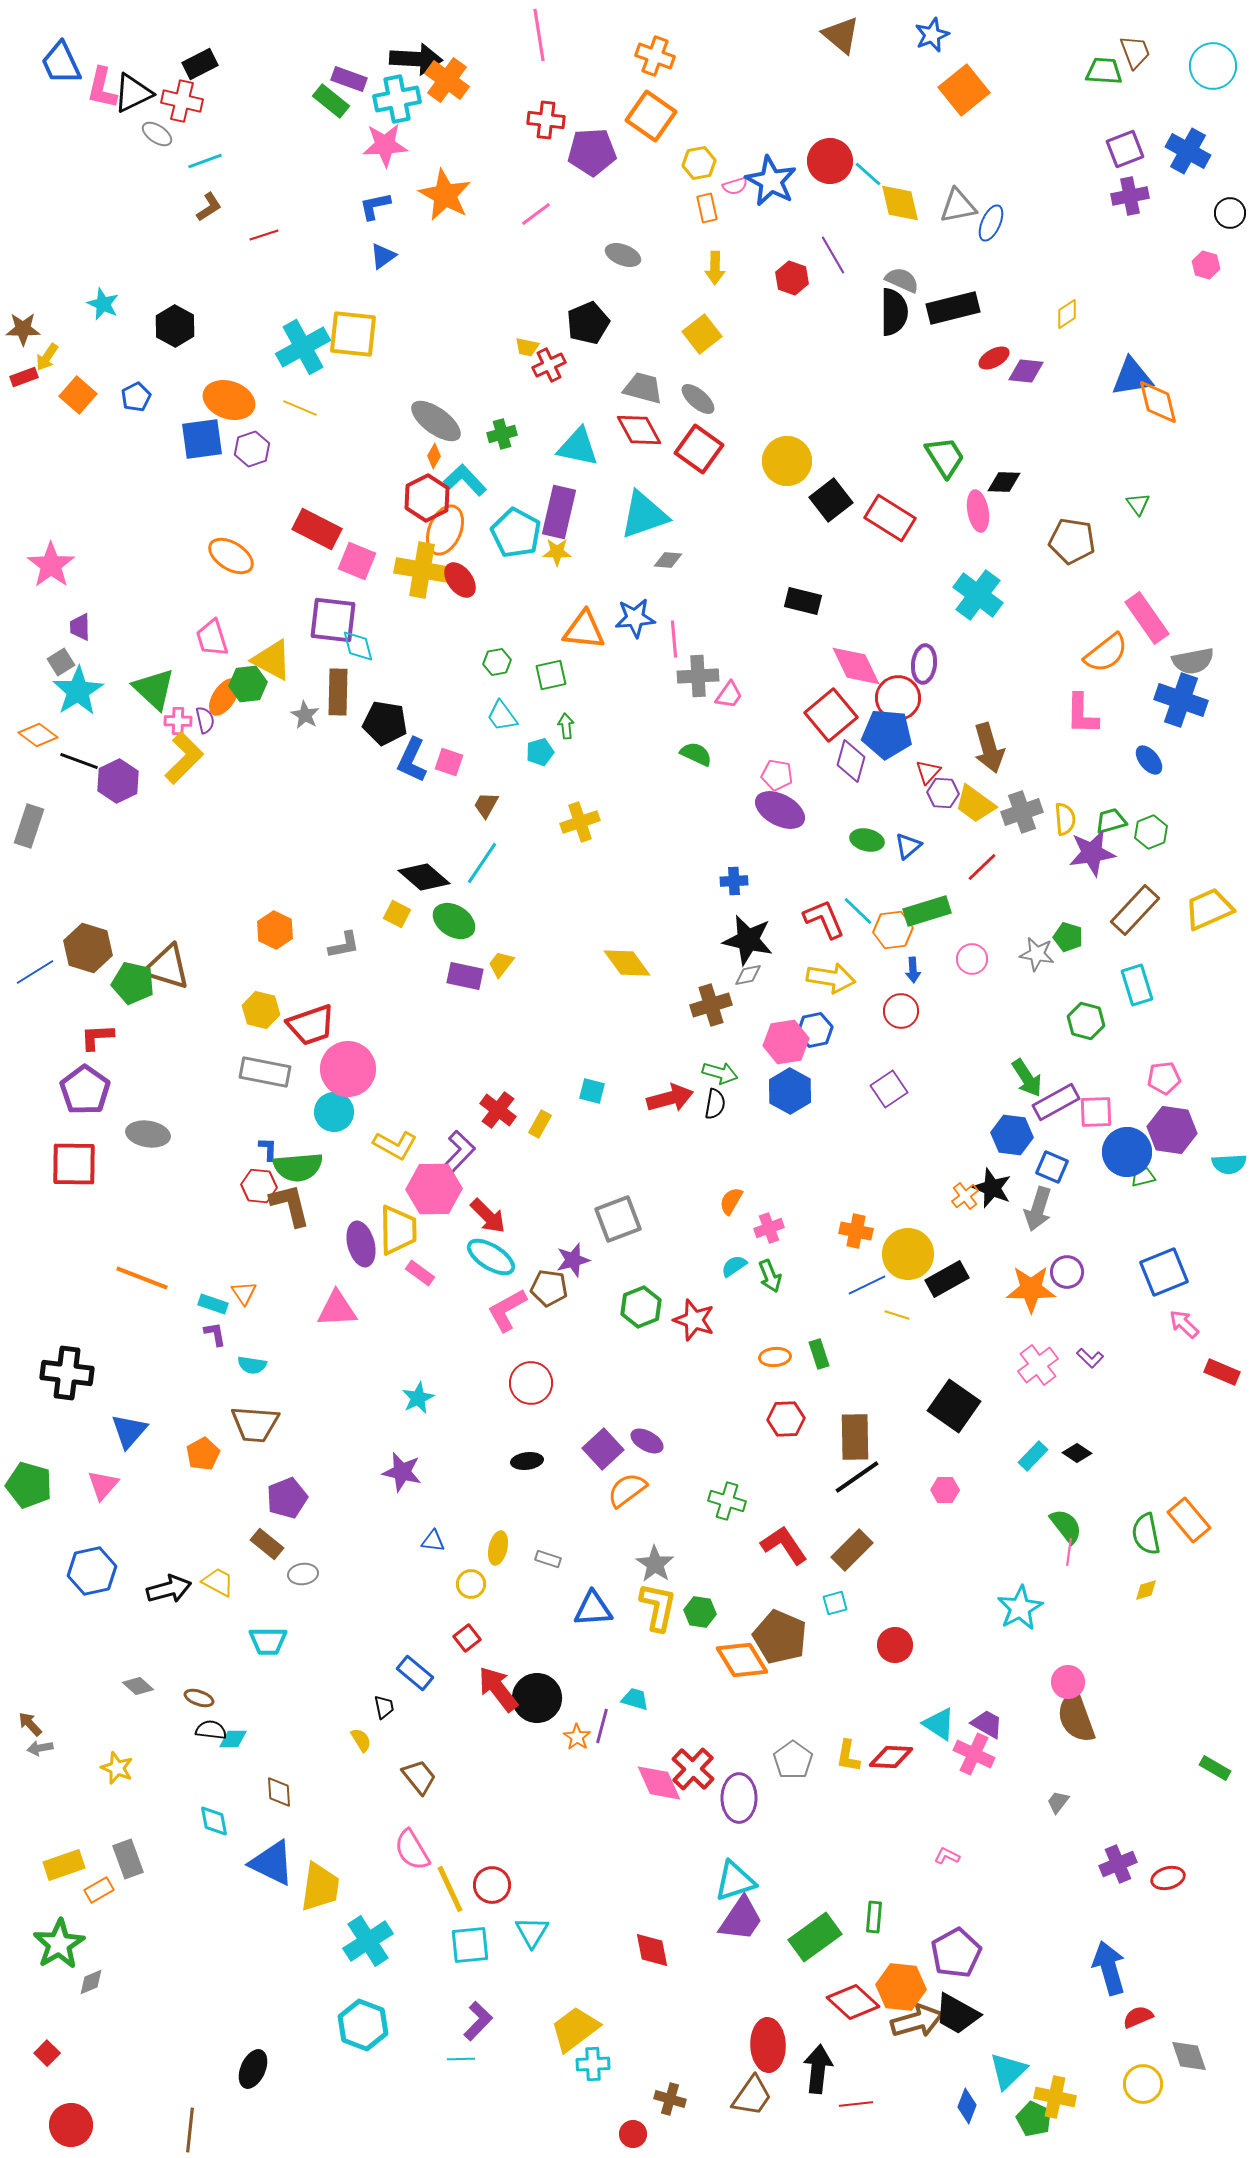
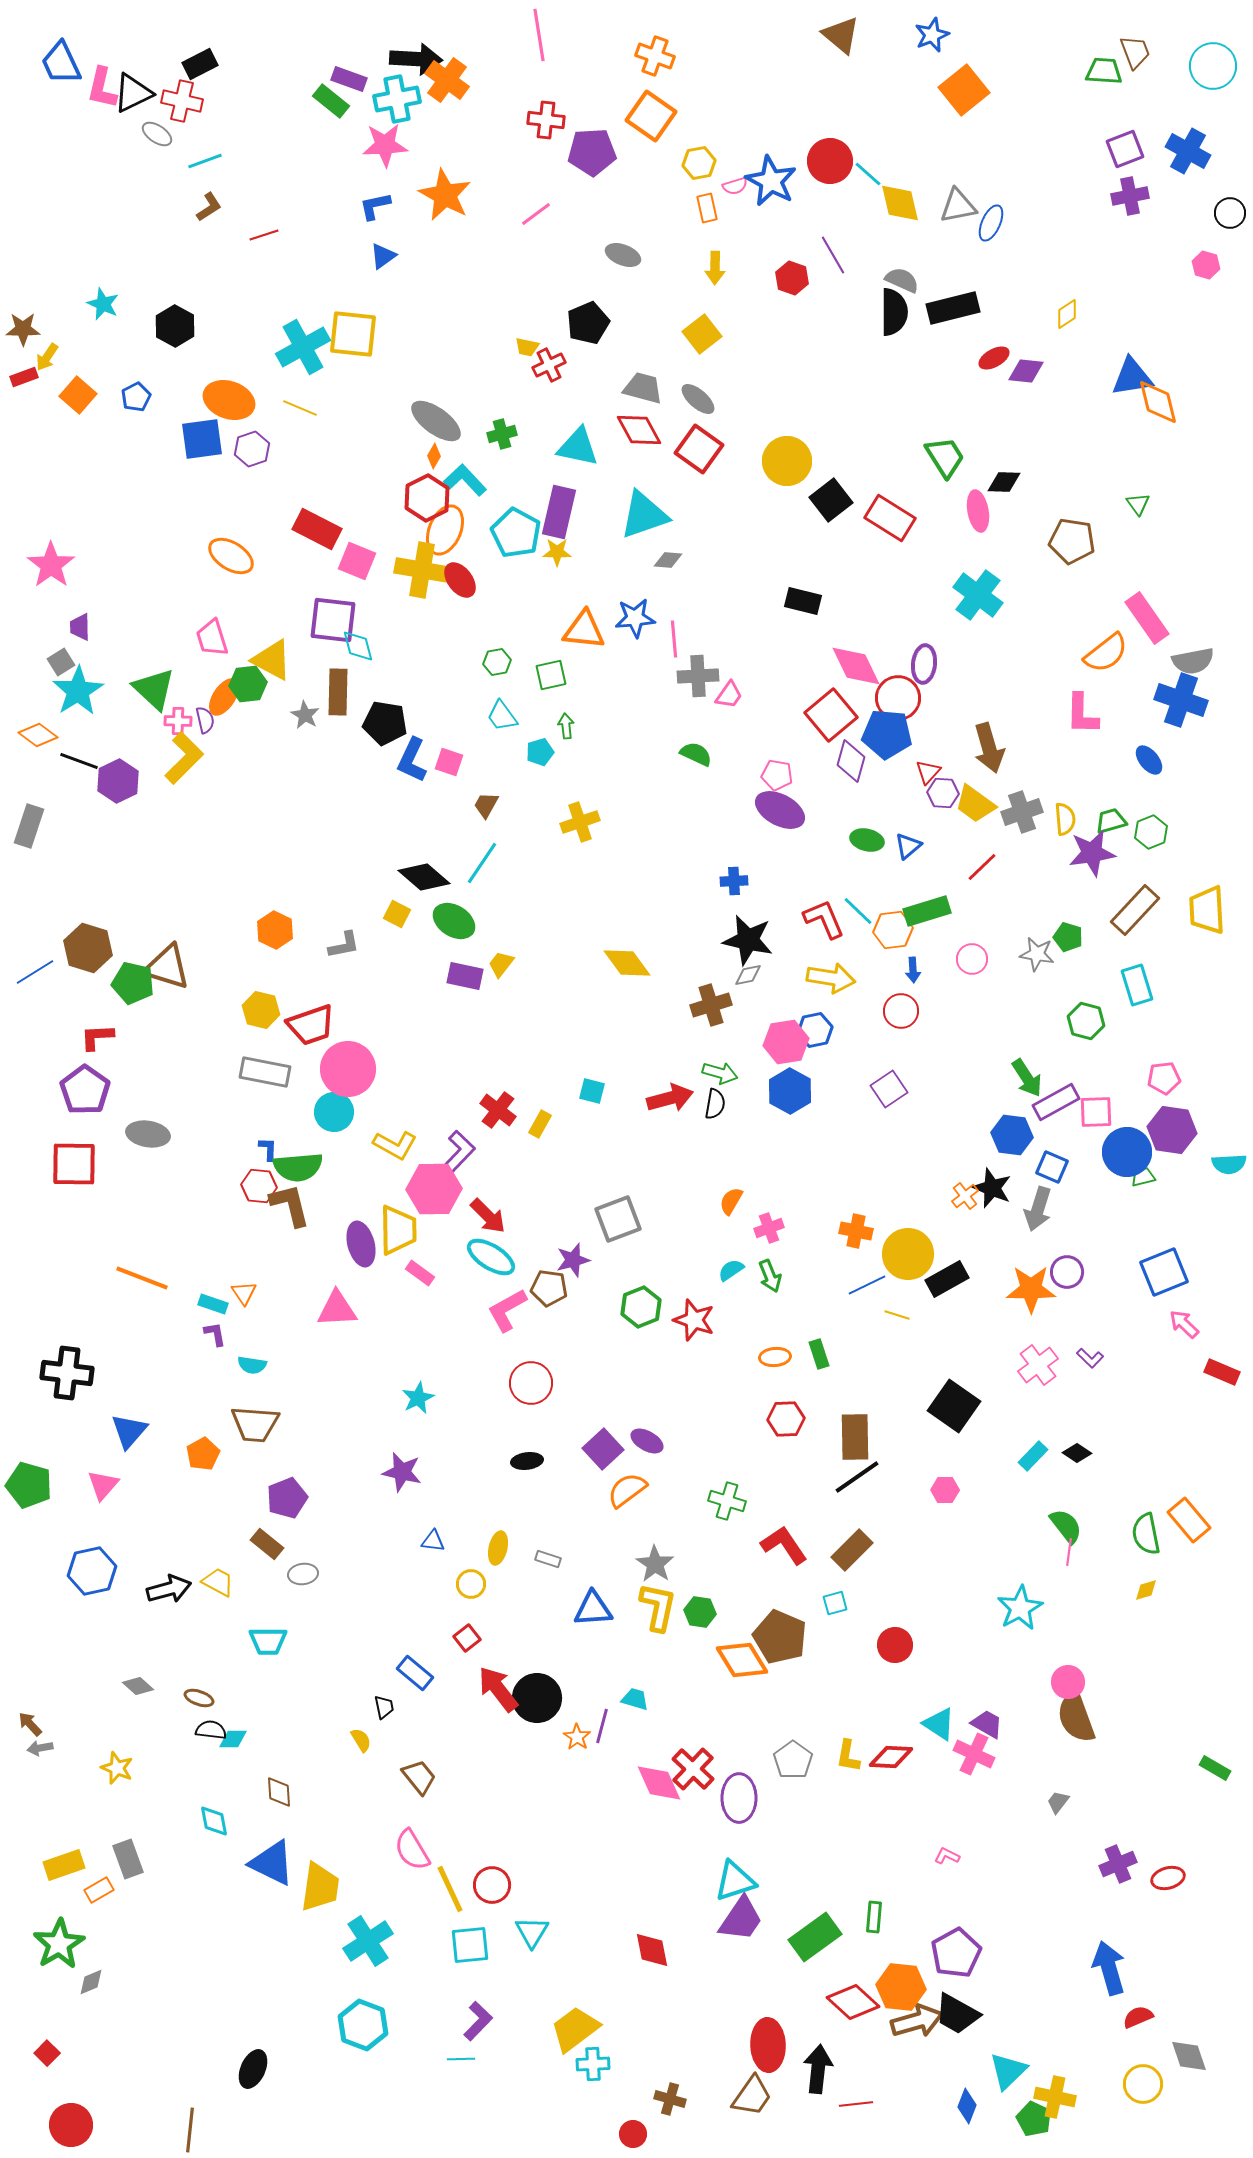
yellow trapezoid at (1209, 909): moved 2 px left, 1 px down; rotated 69 degrees counterclockwise
cyan semicircle at (734, 1266): moved 3 px left, 4 px down
